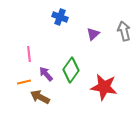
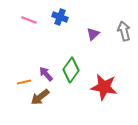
pink line: moved 34 px up; rotated 63 degrees counterclockwise
brown arrow: rotated 66 degrees counterclockwise
